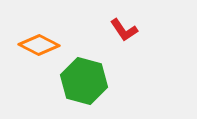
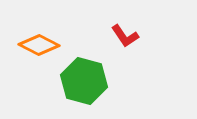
red L-shape: moved 1 px right, 6 px down
